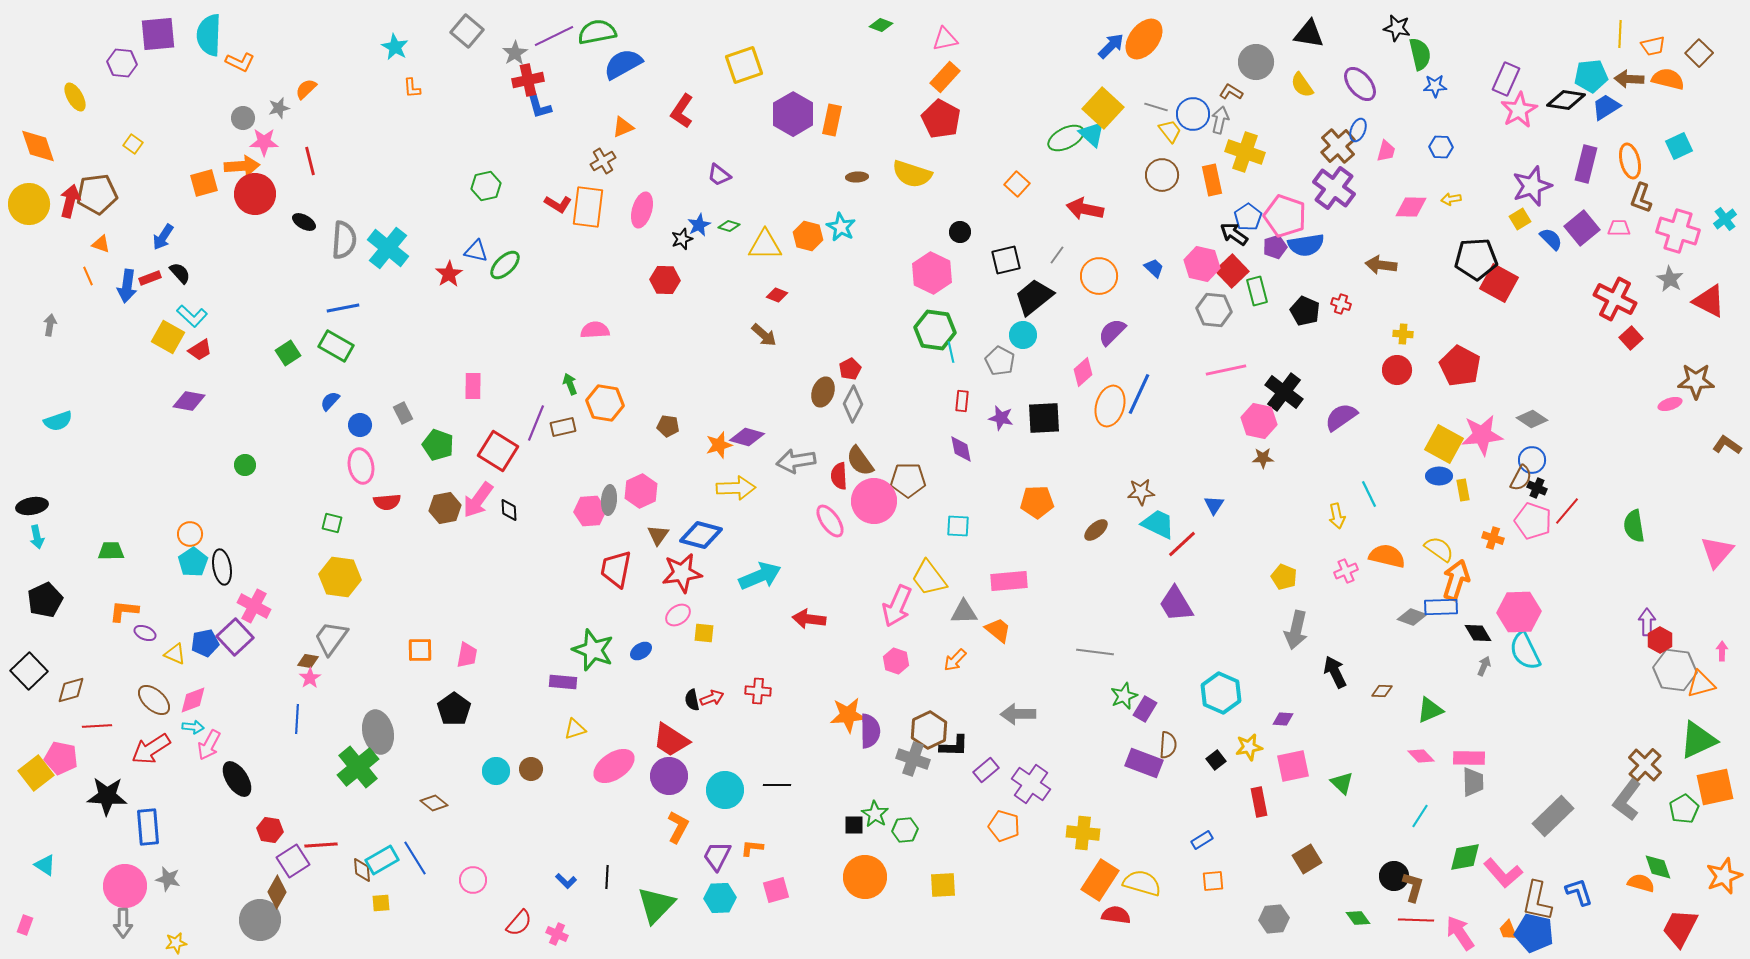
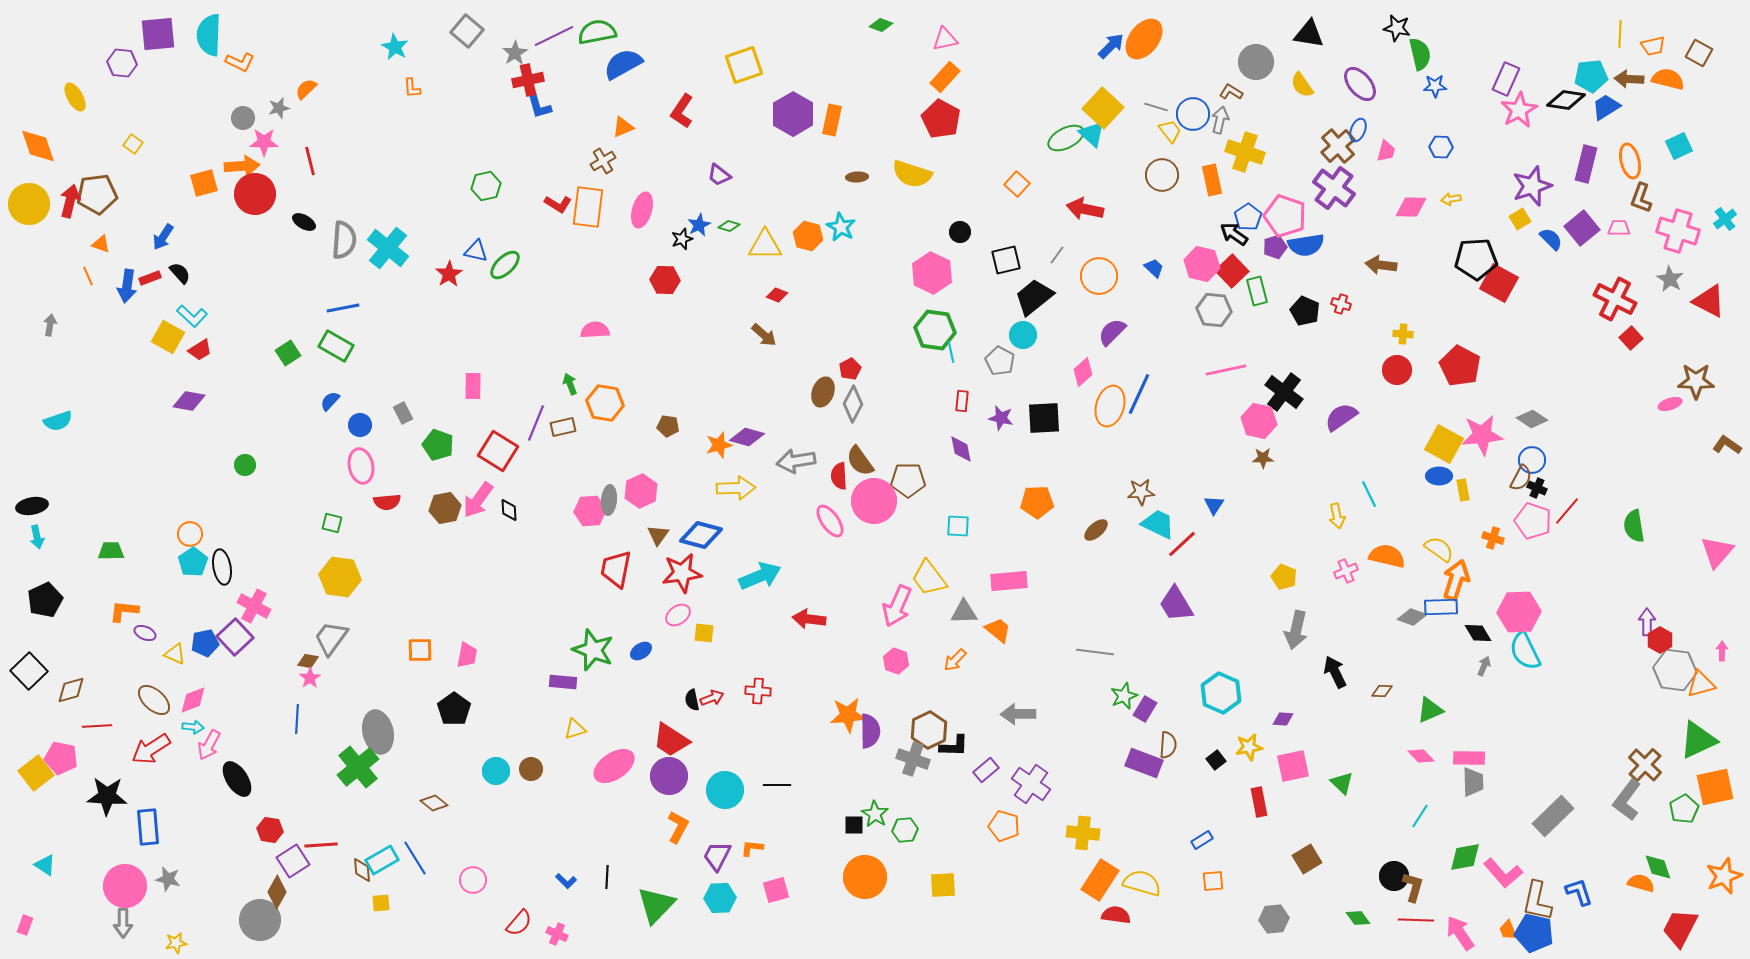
brown square at (1699, 53): rotated 16 degrees counterclockwise
